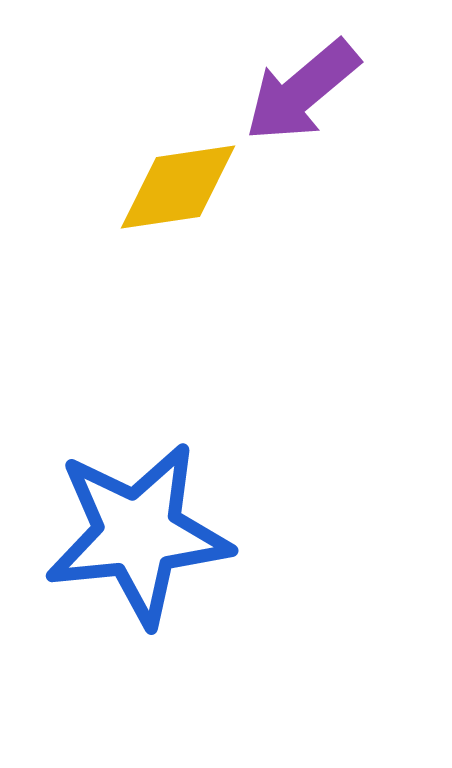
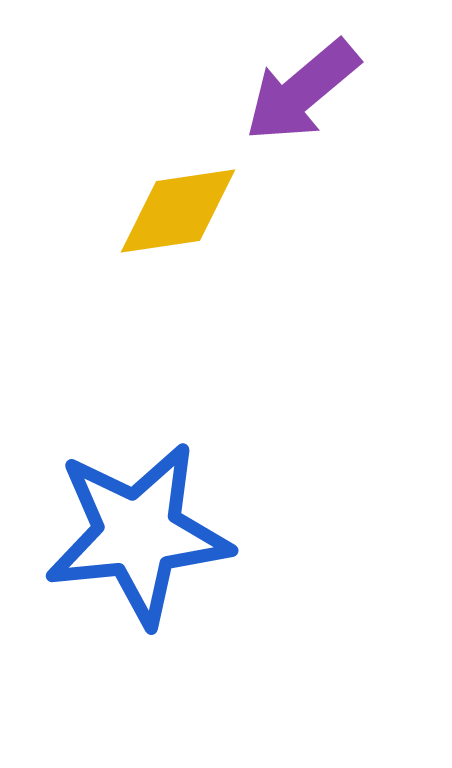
yellow diamond: moved 24 px down
